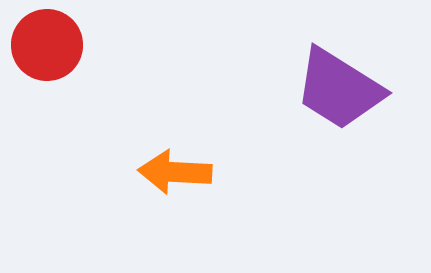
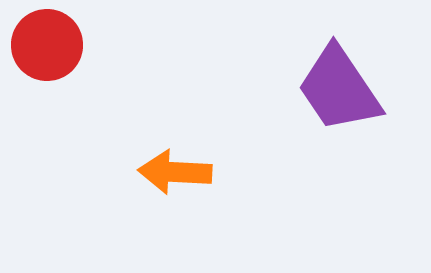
purple trapezoid: rotated 24 degrees clockwise
